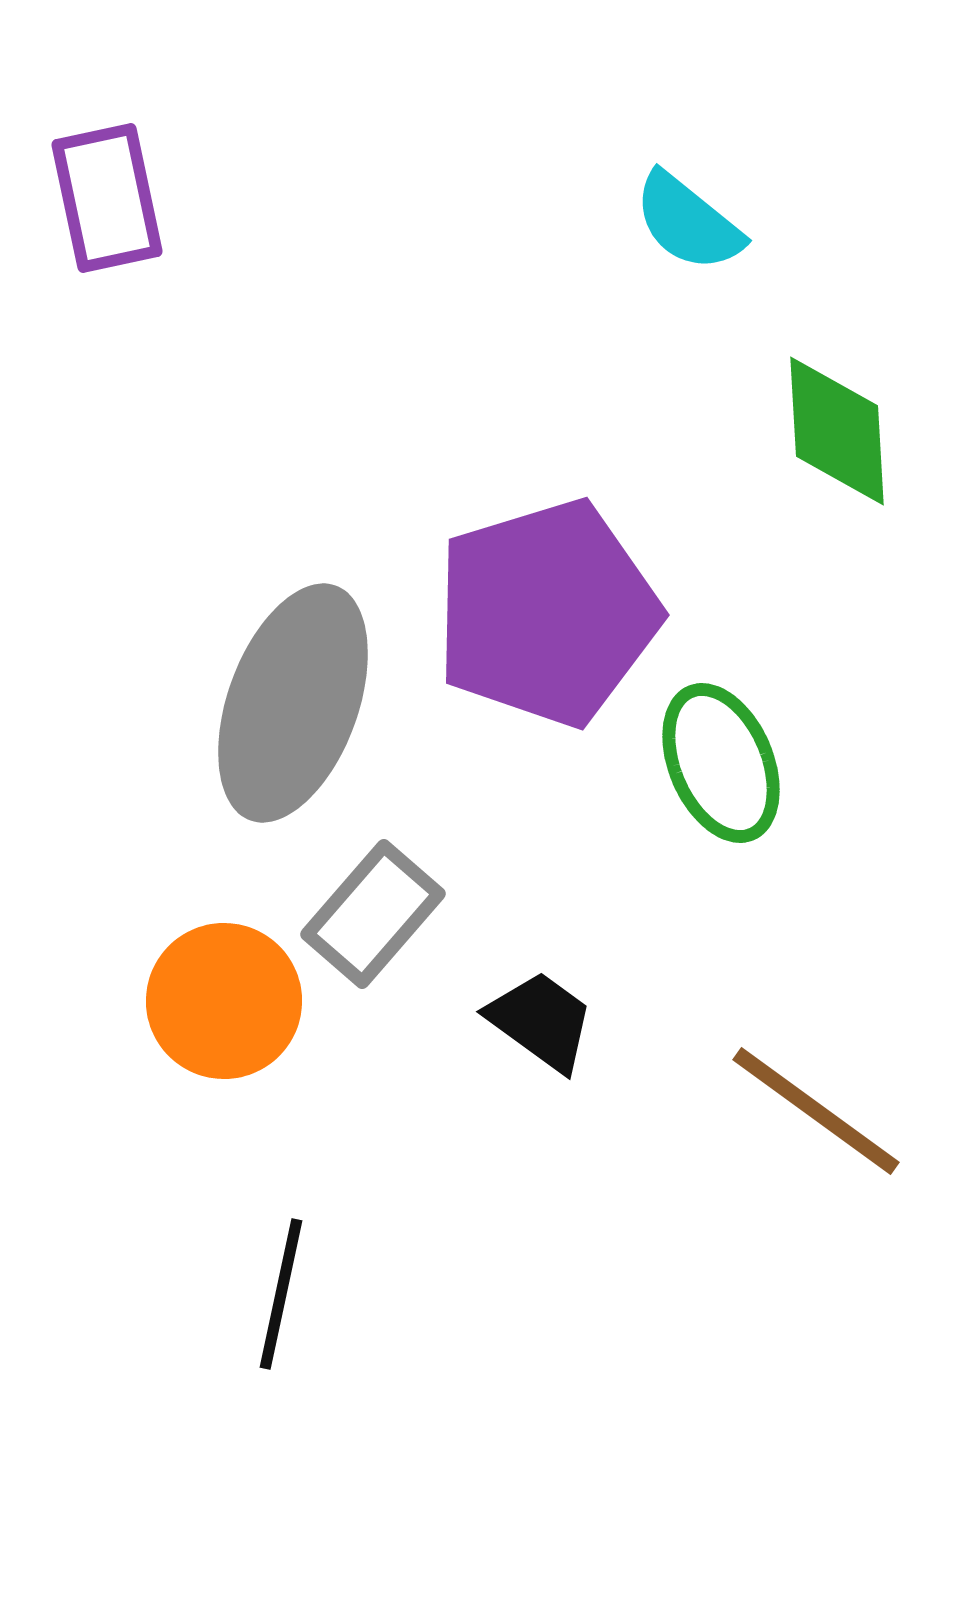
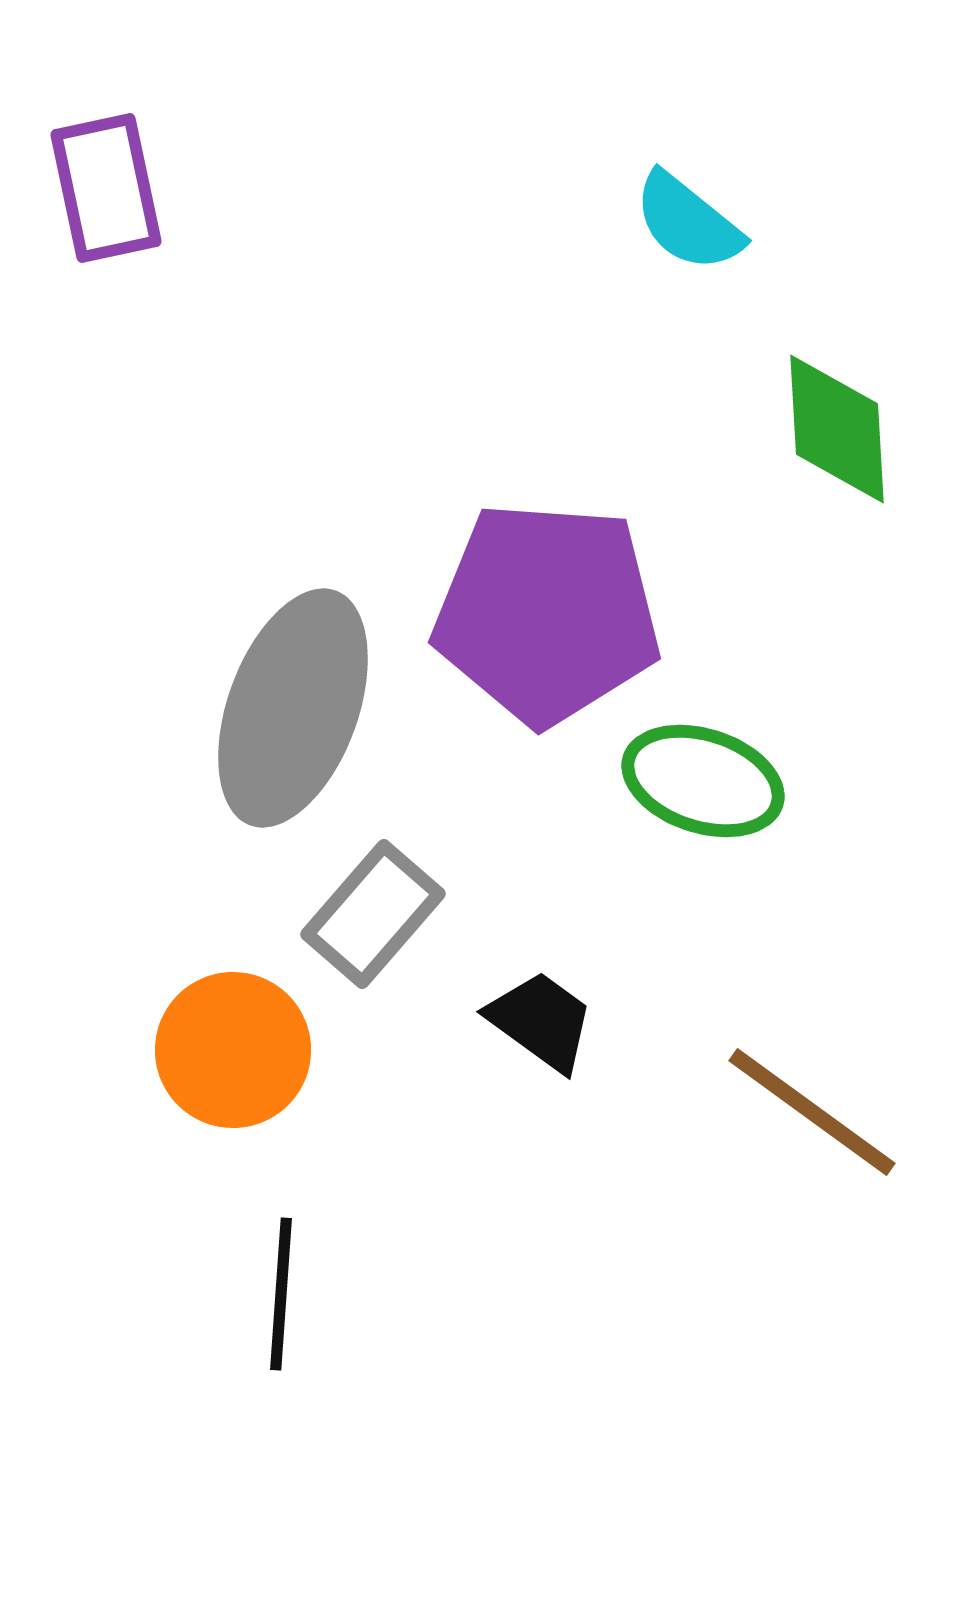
purple rectangle: moved 1 px left, 10 px up
green diamond: moved 2 px up
purple pentagon: rotated 21 degrees clockwise
gray ellipse: moved 5 px down
green ellipse: moved 18 px left, 18 px down; rotated 49 degrees counterclockwise
orange circle: moved 9 px right, 49 px down
brown line: moved 4 px left, 1 px down
black line: rotated 8 degrees counterclockwise
